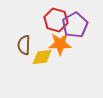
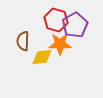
brown semicircle: moved 1 px left, 4 px up
